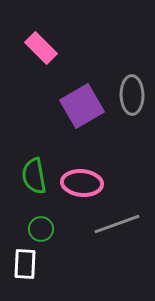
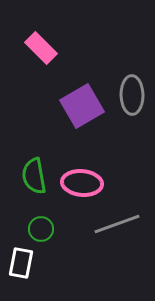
white rectangle: moved 4 px left, 1 px up; rotated 8 degrees clockwise
